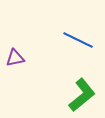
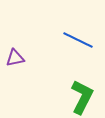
green L-shape: moved 2 px down; rotated 24 degrees counterclockwise
